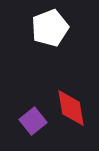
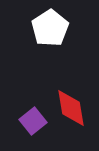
white pentagon: rotated 12 degrees counterclockwise
